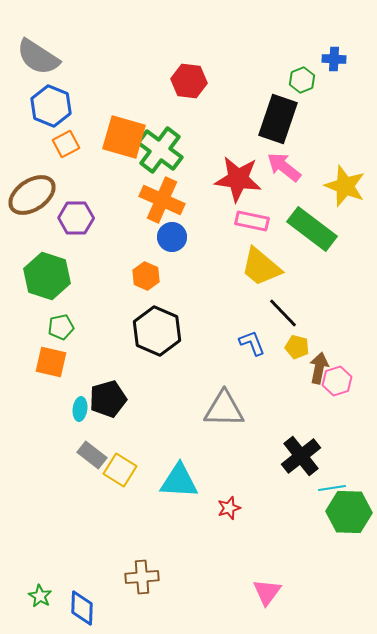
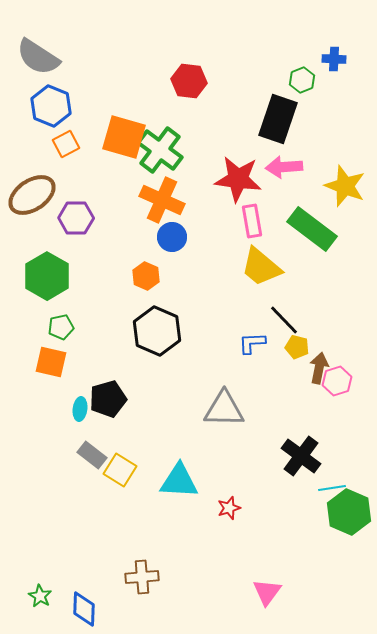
pink arrow at (284, 167): rotated 42 degrees counterclockwise
pink rectangle at (252, 221): rotated 68 degrees clockwise
green hexagon at (47, 276): rotated 12 degrees clockwise
black line at (283, 313): moved 1 px right, 7 px down
blue L-shape at (252, 343): rotated 72 degrees counterclockwise
black cross at (301, 456): rotated 15 degrees counterclockwise
green hexagon at (349, 512): rotated 21 degrees clockwise
blue diamond at (82, 608): moved 2 px right, 1 px down
